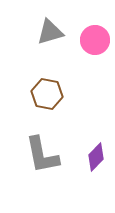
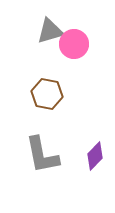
gray triangle: moved 1 px up
pink circle: moved 21 px left, 4 px down
purple diamond: moved 1 px left, 1 px up
